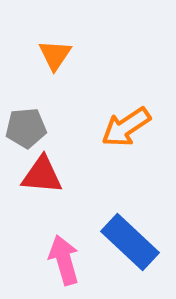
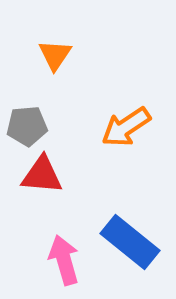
gray pentagon: moved 1 px right, 2 px up
blue rectangle: rotated 4 degrees counterclockwise
